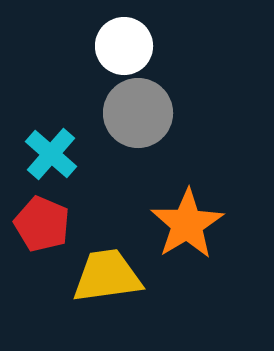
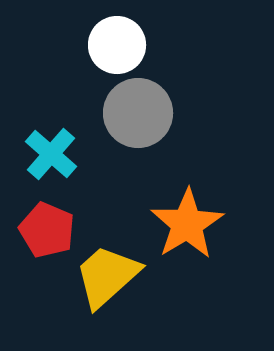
white circle: moved 7 px left, 1 px up
red pentagon: moved 5 px right, 6 px down
yellow trapezoid: rotated 34 degrees counterclockwise
